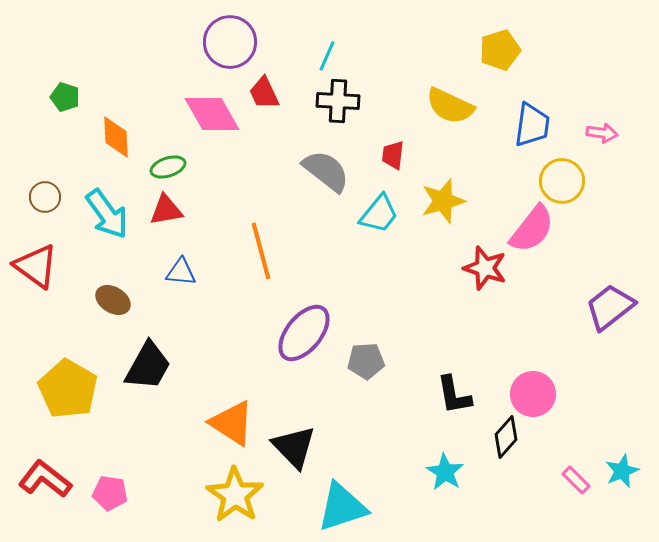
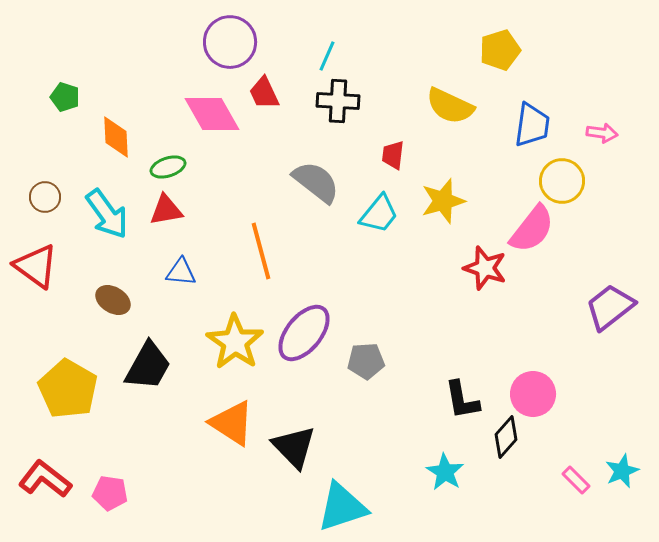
gray semicircle at (326, 171): moved 10 px left, 11 px down
black L-shape at (454, 395): moved 8 px right, 5 px down
yellow star at (235, 495): moved 153 px up
